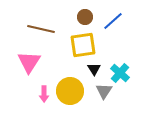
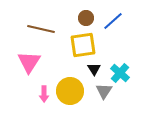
brown circle: moved 1 px right, 1 px down
